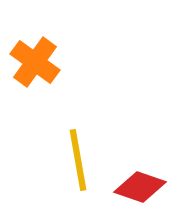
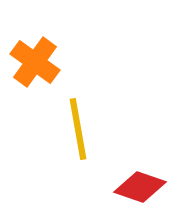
yellow line: moved 31 px up
